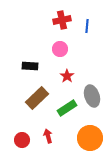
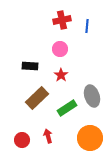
red star: moved 6 px left, 1 px up
